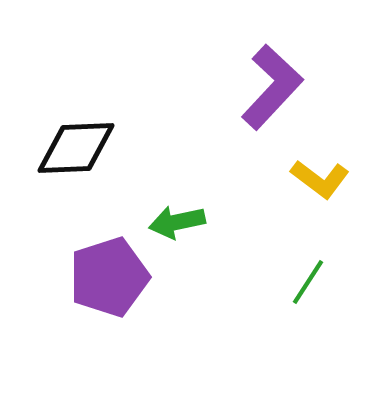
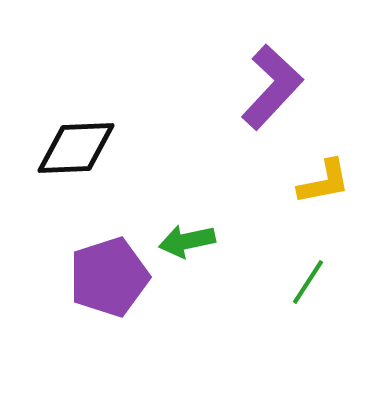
yellow L-shape: moved 4 px right, 3 px down; rotated 48 degrees counterclockwise
green arrow: moved 10 px right, 19 px down
